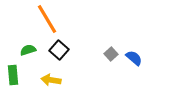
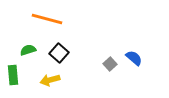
orange line: rotated 44 degrees counterclockwise
black square: moved 3 px down
gray square: moved 1 px left, 10 px down
yellow arrow: moved 1 px left; rotated 24 degrees counterclockwise
